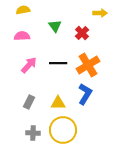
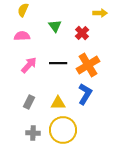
yellow semicircle: rotated 56 degrees counterclockwise
